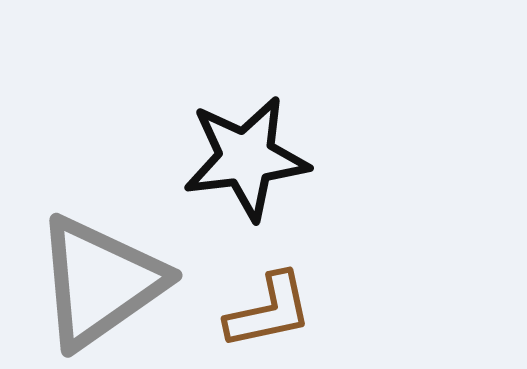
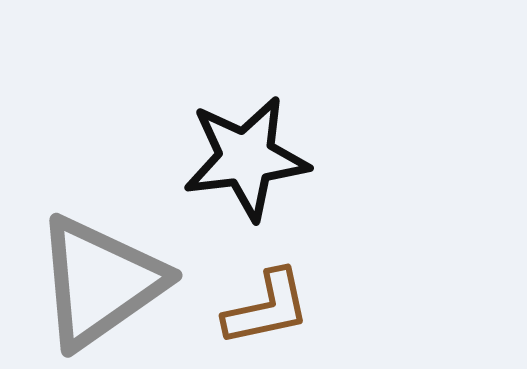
brown L-shape: moved 2 px left, 3 px up
